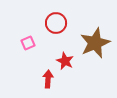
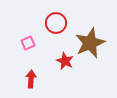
brown star: moved 5 px left
red arrow: moved 17 px left
